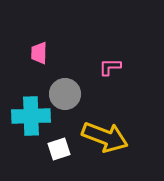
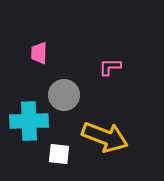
gray circle: moved 1 px left, 1 px down
cyan cross: moved 2 px left, 5 px down
white square: moved 5 px down; rotated 25 degrees clockwise
